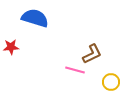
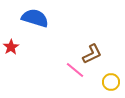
red star: rotated 28 degrees counterclockwise
pink line: rotated 24 degrees clockwise
